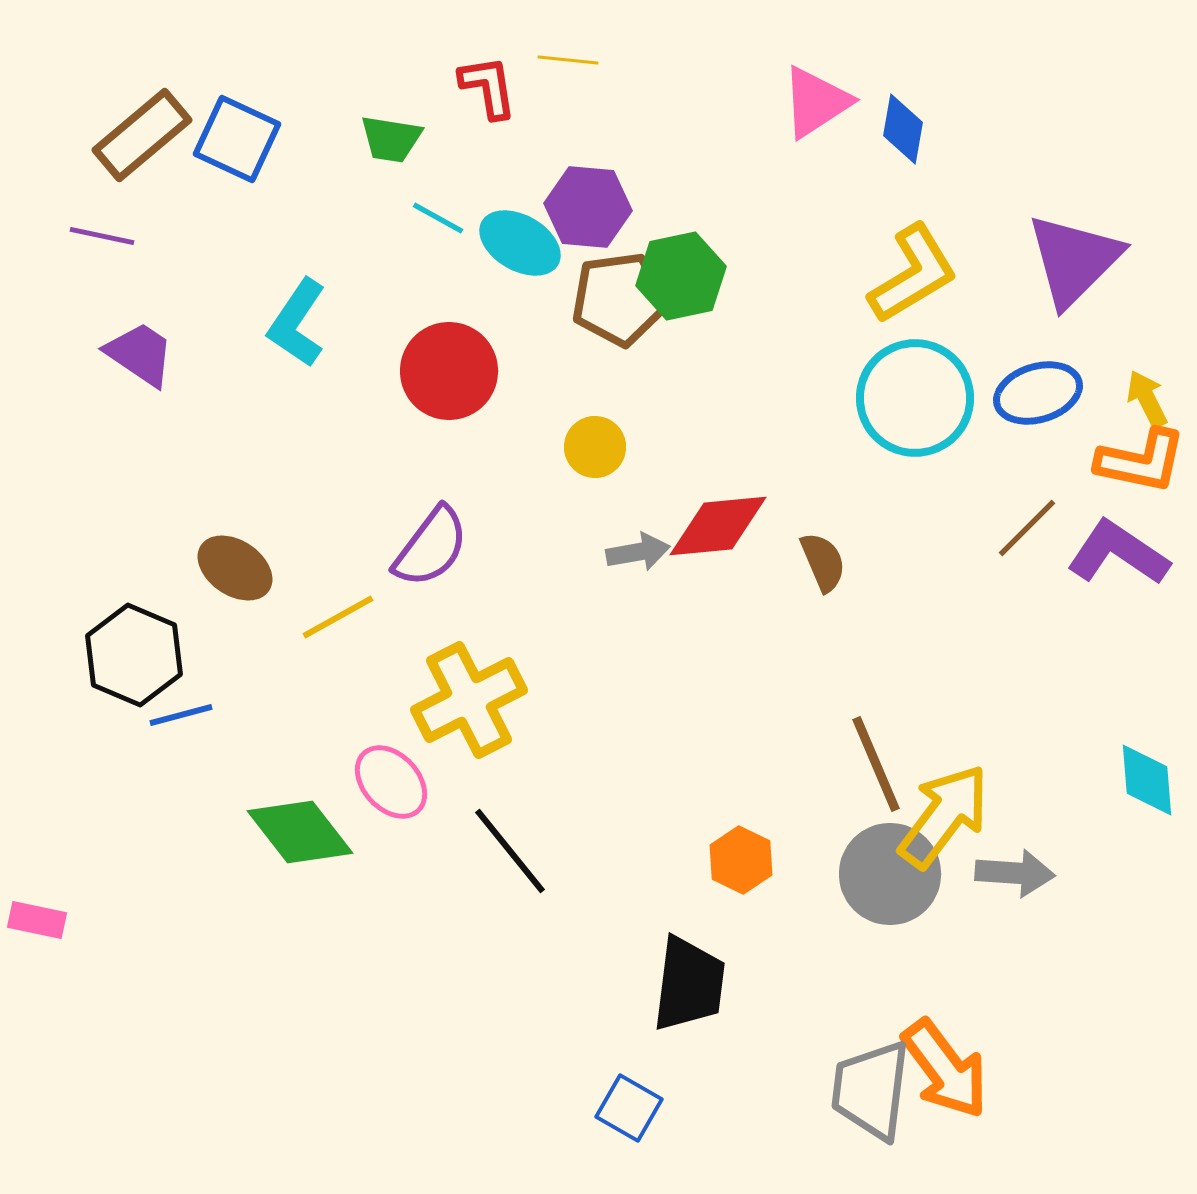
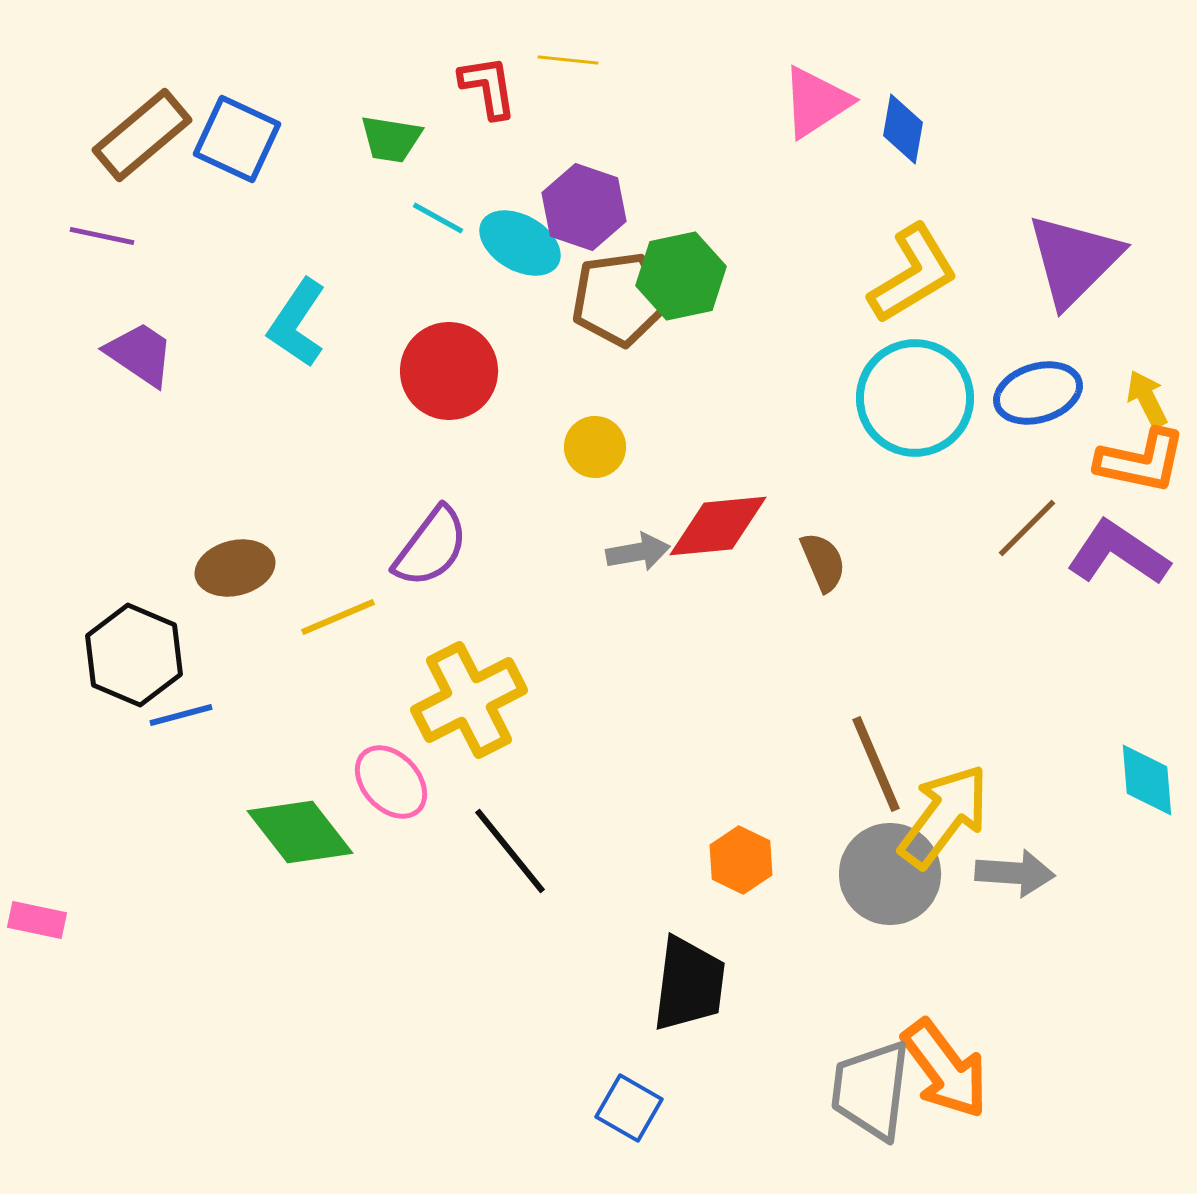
purple hexagon at (588, 207): moved 4 px left; rotated 14 degrees clockwise
brown ellipse at (235, 568): rotated 48 degrees counterclockwise
yellow line at (338, 617): rotated 6 degrees clockwise
